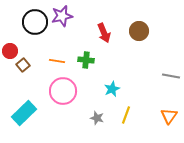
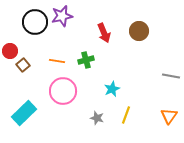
green cross: rotated 21 degrees counterclockwise
